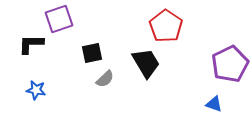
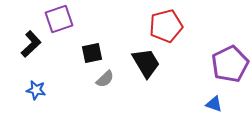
red pentagon: rotated 24 degrees clockwise
black L-shape: rotated 136 degrees clockwise
